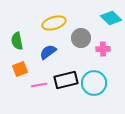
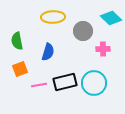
yellow ellipse: moved 1 px left, 6 px up; rotated 15 degrees clockwise
gray circle: moved 2 px right, 7 px up
blue semicircle: rotated 144 degrees clockwise
black rectangle: moved 1 px left, 2 px down
